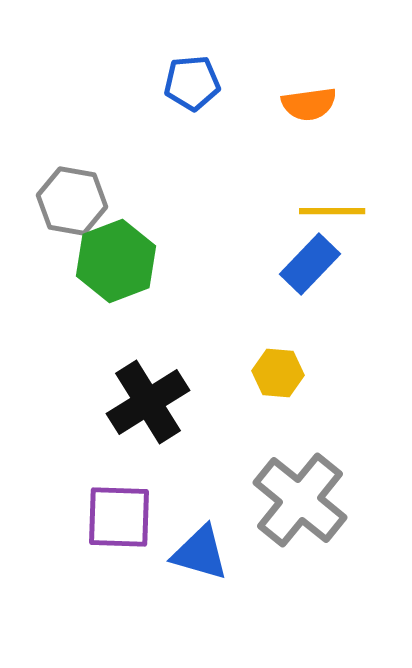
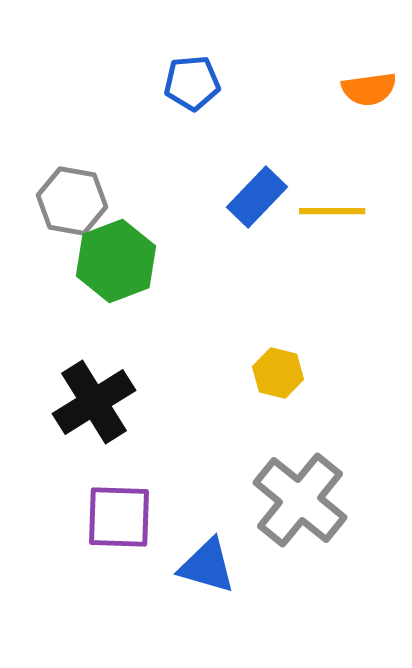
orange semicircle: moved 60 px right, 15 px up
blue rectangle: moved 53 px left, 67 px up
yellow hexagon: rotated 9 degrees clockwise
black cross: moved 54 px left
blue triangle: moved 7 px right, 13 px down
